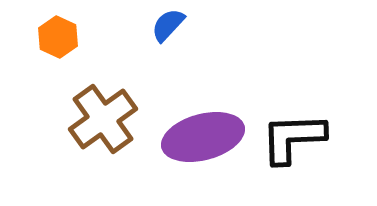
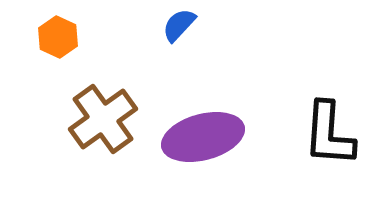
blue semicircle: moved 11 px right
black L-shape: moved 36 px right, 4 px up; rotated 84 degrees counterclockwise
